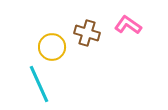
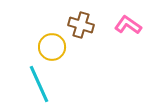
brown cross: moved 6 px left, 8 px up
